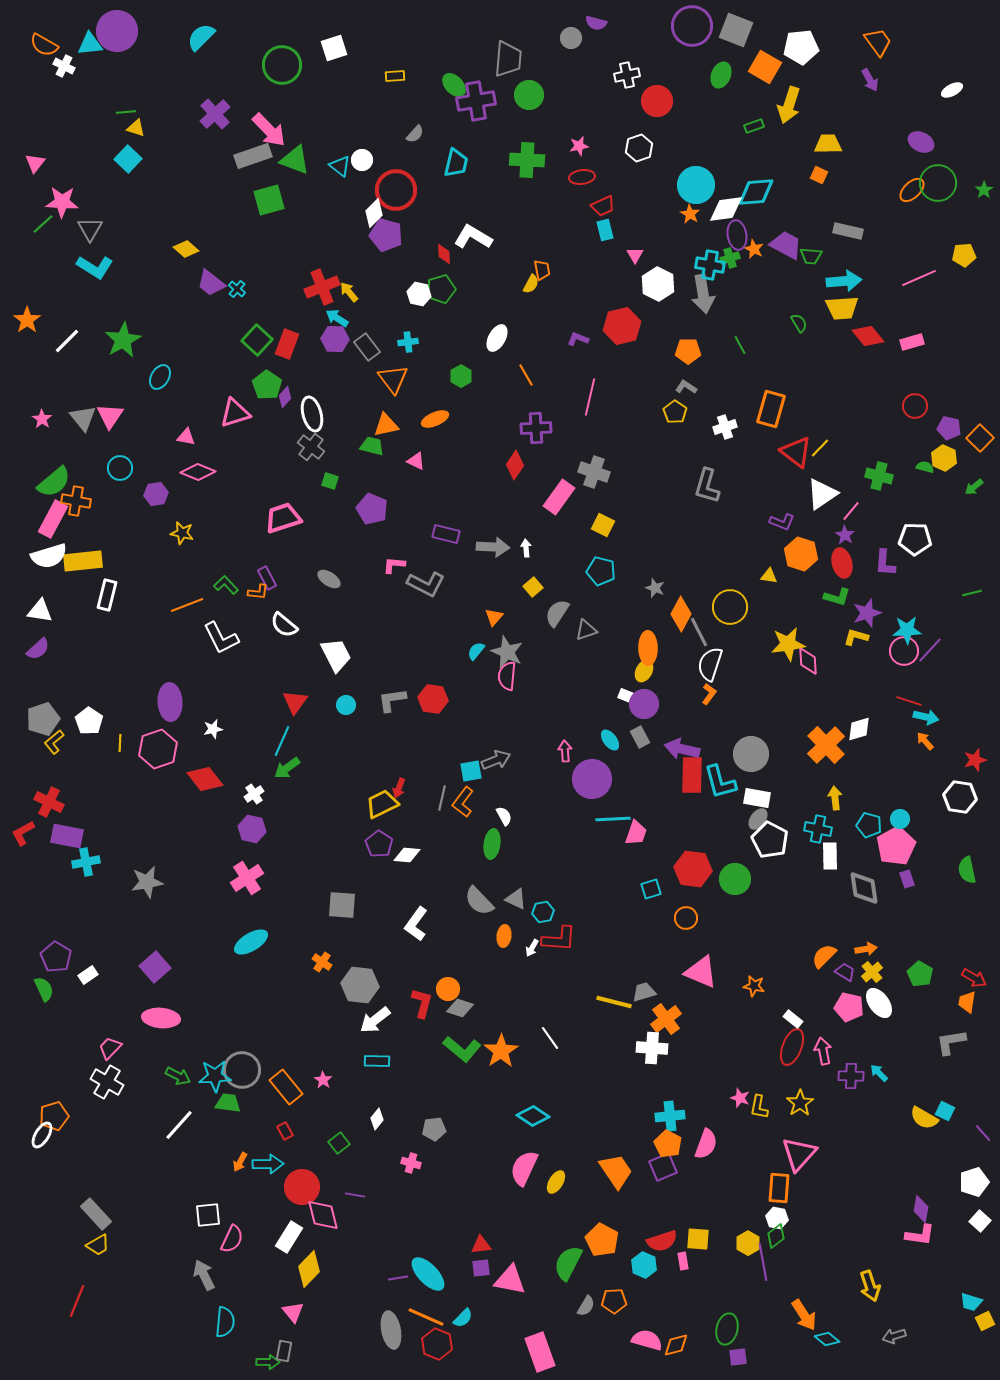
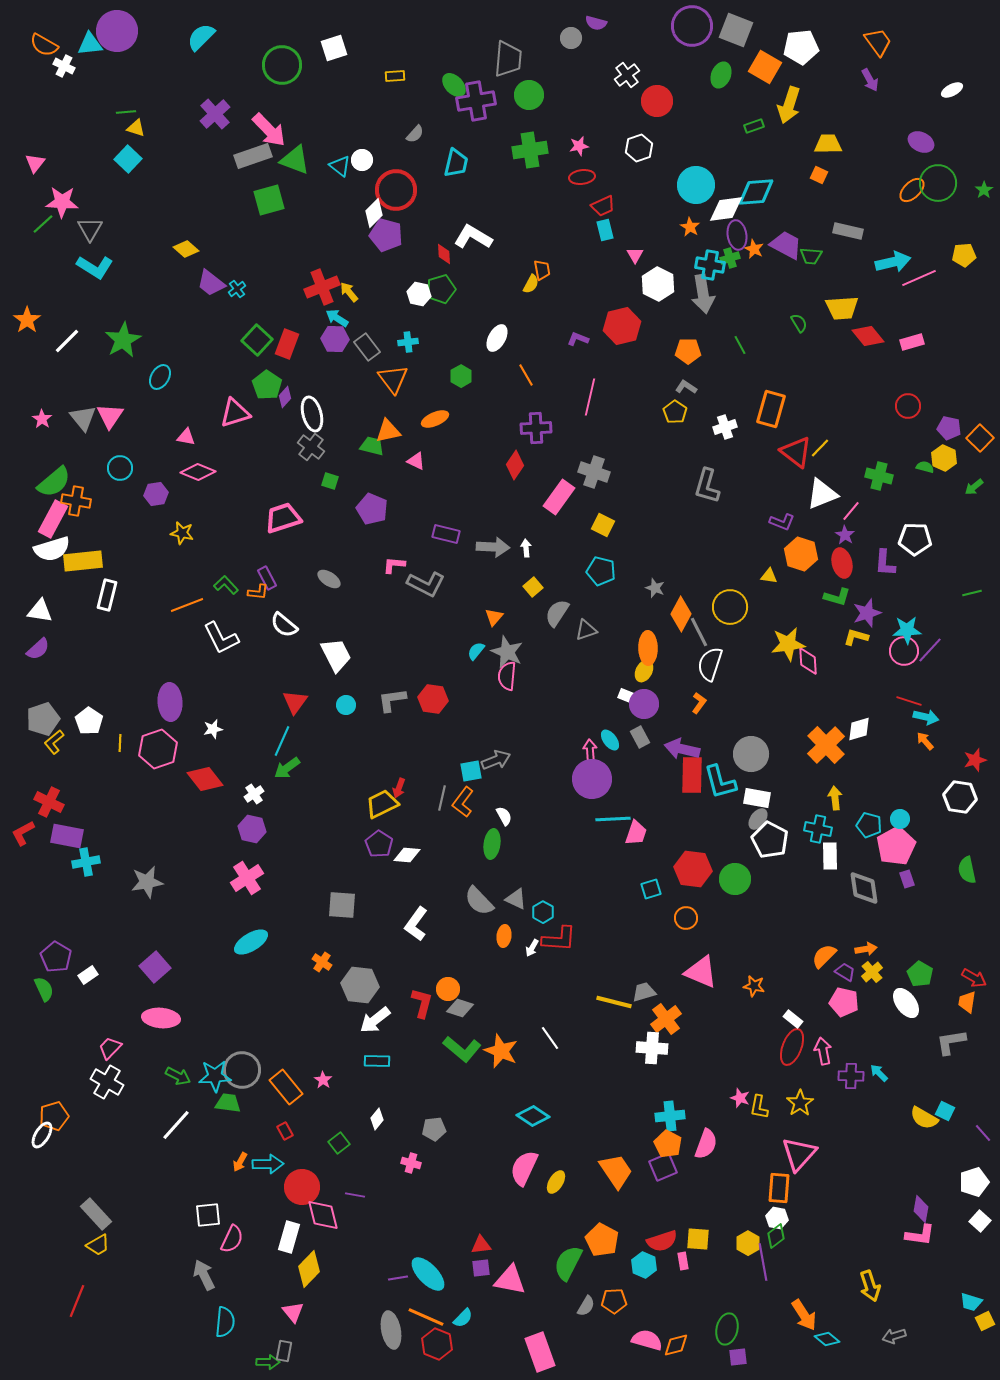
white cross at (627, 75): rotated 25 degrees counterclockwise
green cross at (527, 160): moved 3 px right, 10 px up; rotated 12 degrees counterclockwise
orange star at (690, 214): moved 13 px down
cyan arrow at (844, 281): moved 49 px right, 19 px up; rotated 8 degrees counterclockwise
cyan cross at (237, 289): rotated 12 degrees clockwise
red circle at (915, 406): moved 7 px left
orange triangle at (386, 425): moved 2 px right, 6 px down
white triangle at (822, 494): rotated 12 degrees clockwise
white semicircle at (49, 556): moved 3 px right, 7 px up
orange L-shape at (709, 694): moved 10 px left, 9 px down
pink arrow at (565, 751): moved 25 px right, 1 px up
cyan hexagon at (543, 912): rotated 20 degrees counterclockwise
white ellipse at (879, 1003): moved 27 px right
pink pentagon at (849, 1007): moved 5 px left, 5 px up
orange star at (501, 1051): rotated 16 degrees counterclockwise
white line at (179, 1125): moved 3 px left
white rectangle at (289, 1237): rotated 16 degrees counterclockwise
